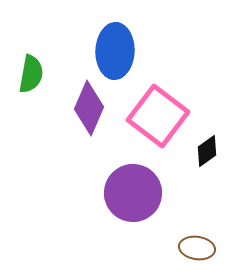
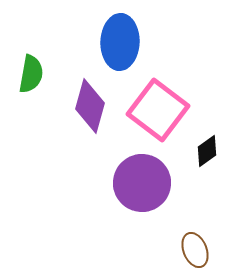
blue ellipse: moved 5 px right, 9 px up
purple diamond: moved 1 px right, 2 px up; rotated 8 degrees counterclockwise
pink square: moved 6 px up
purple circle: moved 9 px right, 10 px up
brown ellipse: moved 2 px left, 2 px down; rotated 60 degrees clockwise
